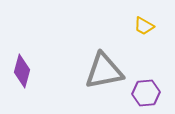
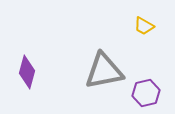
purple diamond: moved 5 px right, 1 px down
purple hexagon: rotated 8 degrees counterclockwise
